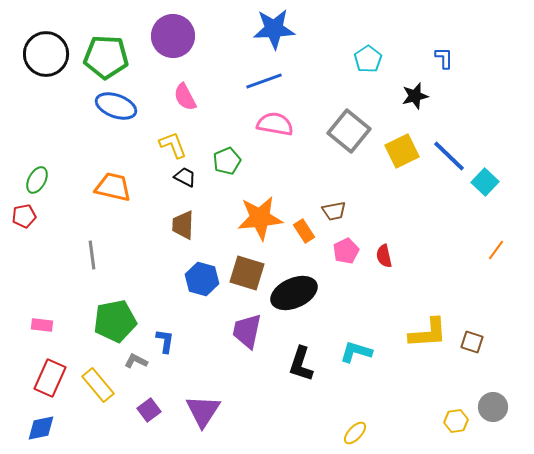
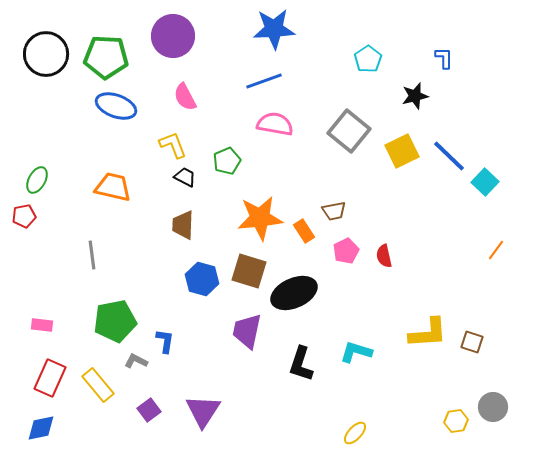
brown square at (247, 273): moved 2 px right, 2 px up
